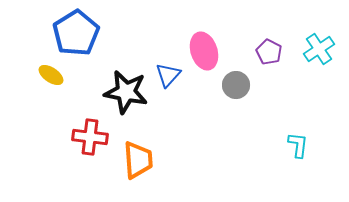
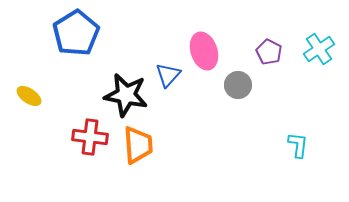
yellow ellipse: moved 22 px left, 21 px down
gray circle: moved 2 px right
black star: moved 3 px down
orange trapezoid: moved 15 px up
